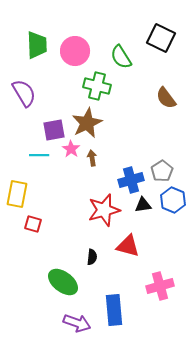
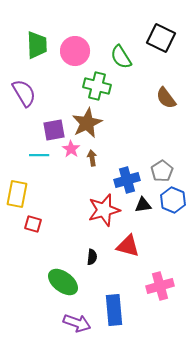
blue cross: moved 4 px left
